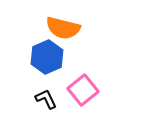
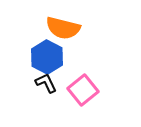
blue hexagon: rotated 8 degrees counterclockwise
black L-shape: moved 16 px up
